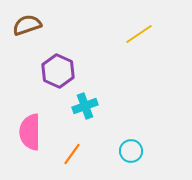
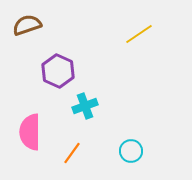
orange line: moved 1 px up
